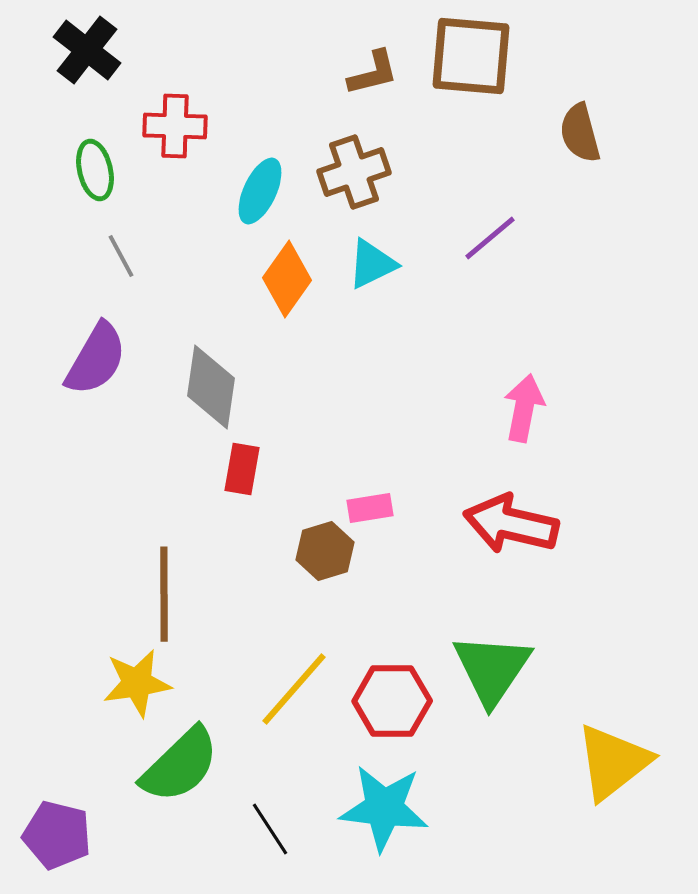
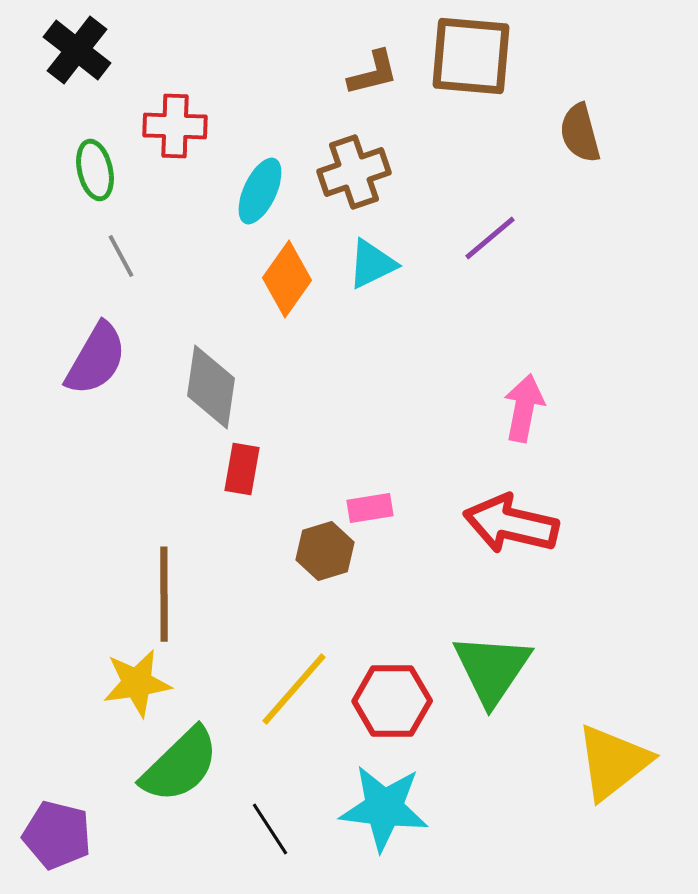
black cross: moved 10 px left
